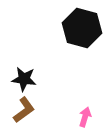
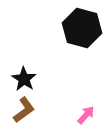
black star: rotated 25 degrees clockwise
pink arrow: moved 1 px right, 2 px up; rotated 24 degrees clockwise
